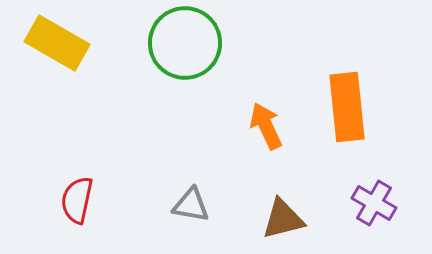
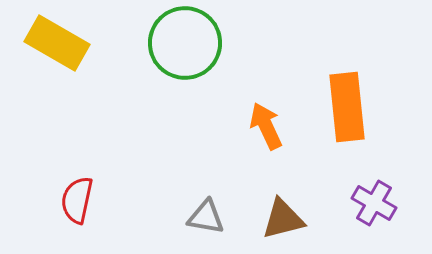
gray triangle: moved 15 px right, 12 px down
